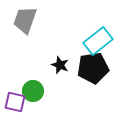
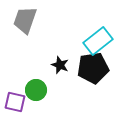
green circle: moved 3 px right, 1 px up
